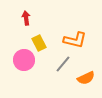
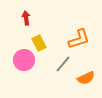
orange L-shape: moved 4 px right, 1 px up; rotated 30 degrees counterclockwise
